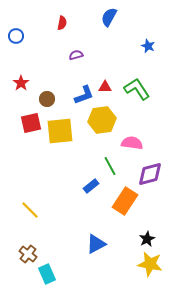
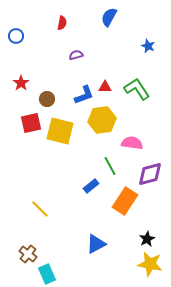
yellow square: rotated 20 degrees clockwise
yellow line: moved 10 px right, 1 px up
